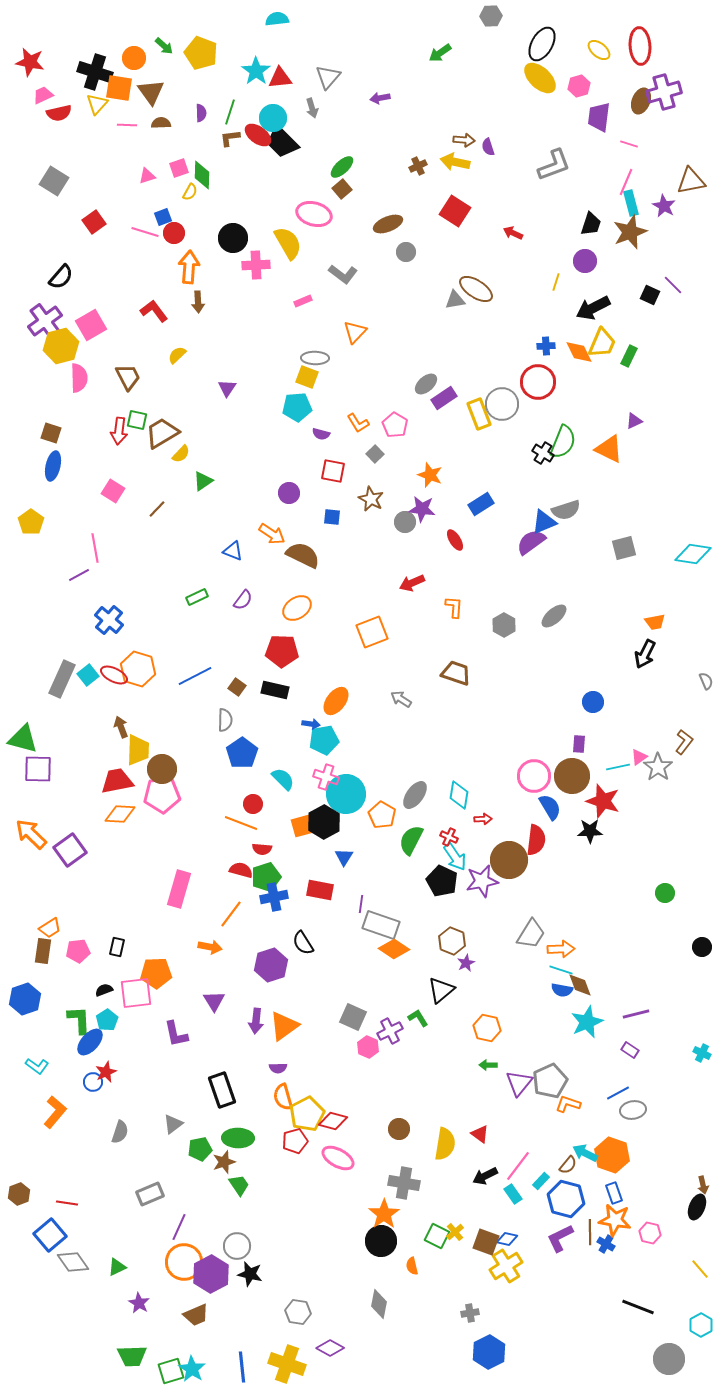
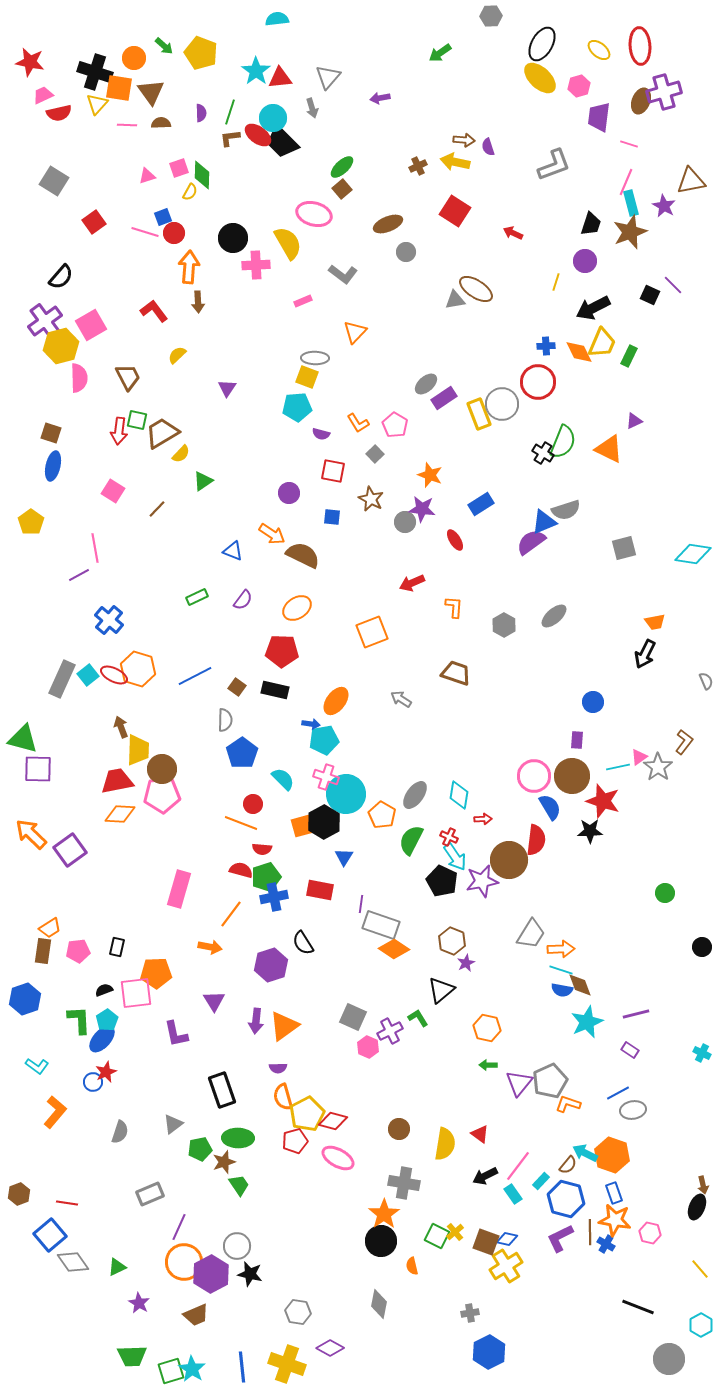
purple rectangle at (579, 744): moved 2 px left, 4 px up
blue ellipse at (90, 1042): moved 12 px right, 3 px up
